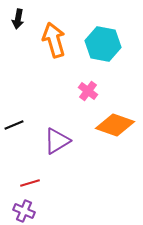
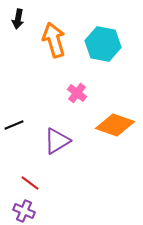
pink cross: moved 11 px left, 2 px down
red line: rotated 54 degrees clockwise
